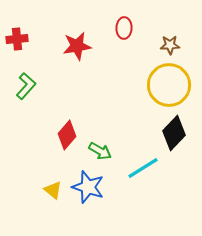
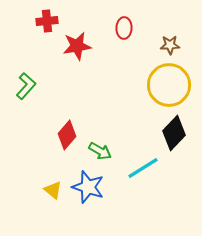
red cross: moved 30 px right, 18 px up
